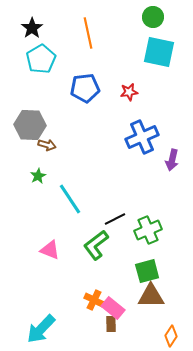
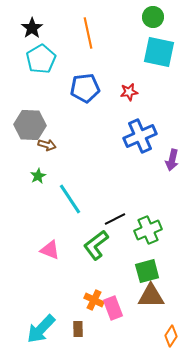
blue cross: moved 2 px left, 1 px up
pink rectangle: rotated 30 degrees clockwise
brown rectangle: moved 33 px left, 5 px down
